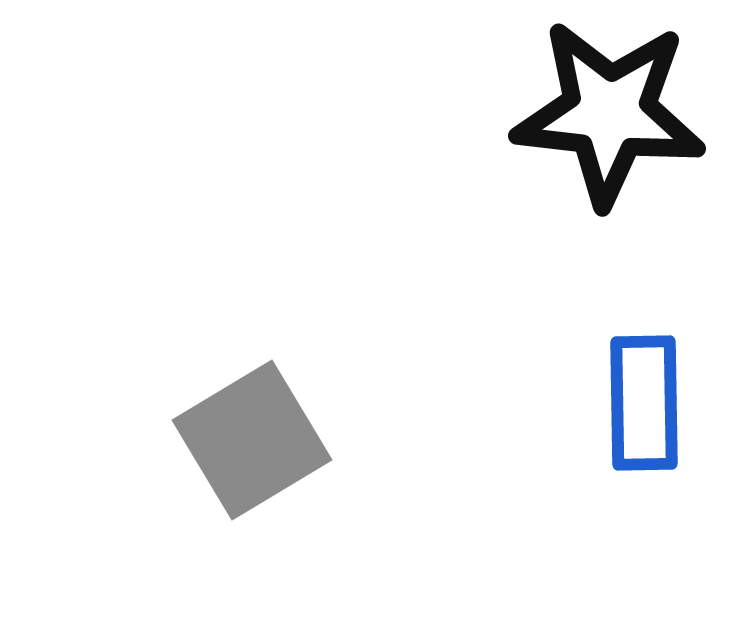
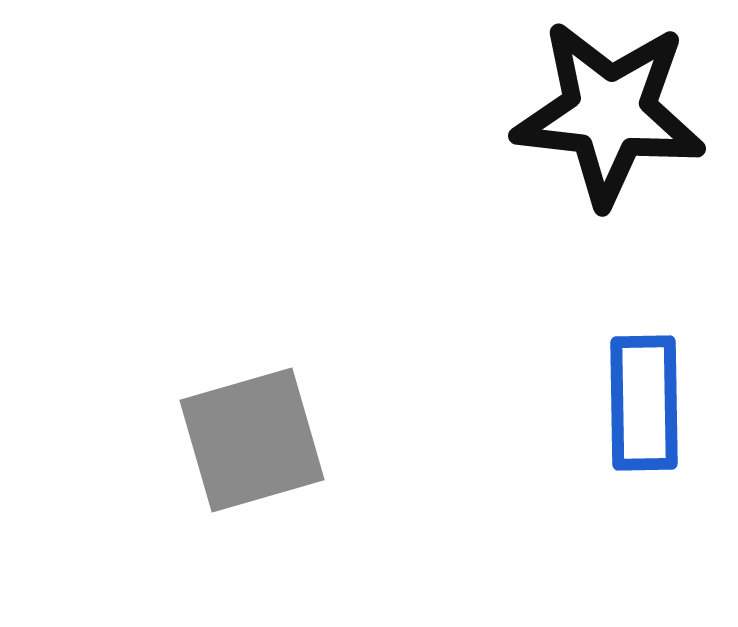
gray square: rotated 15 degrees clockwise
